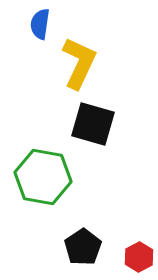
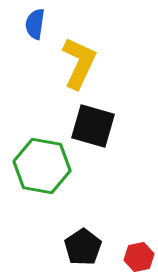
blue semicircle: moved 5 px left
black square: moved 2 px down
green hexagon: moved 1 px left, 11 px up
red hexagon: rotated 16 degrees clockwise
